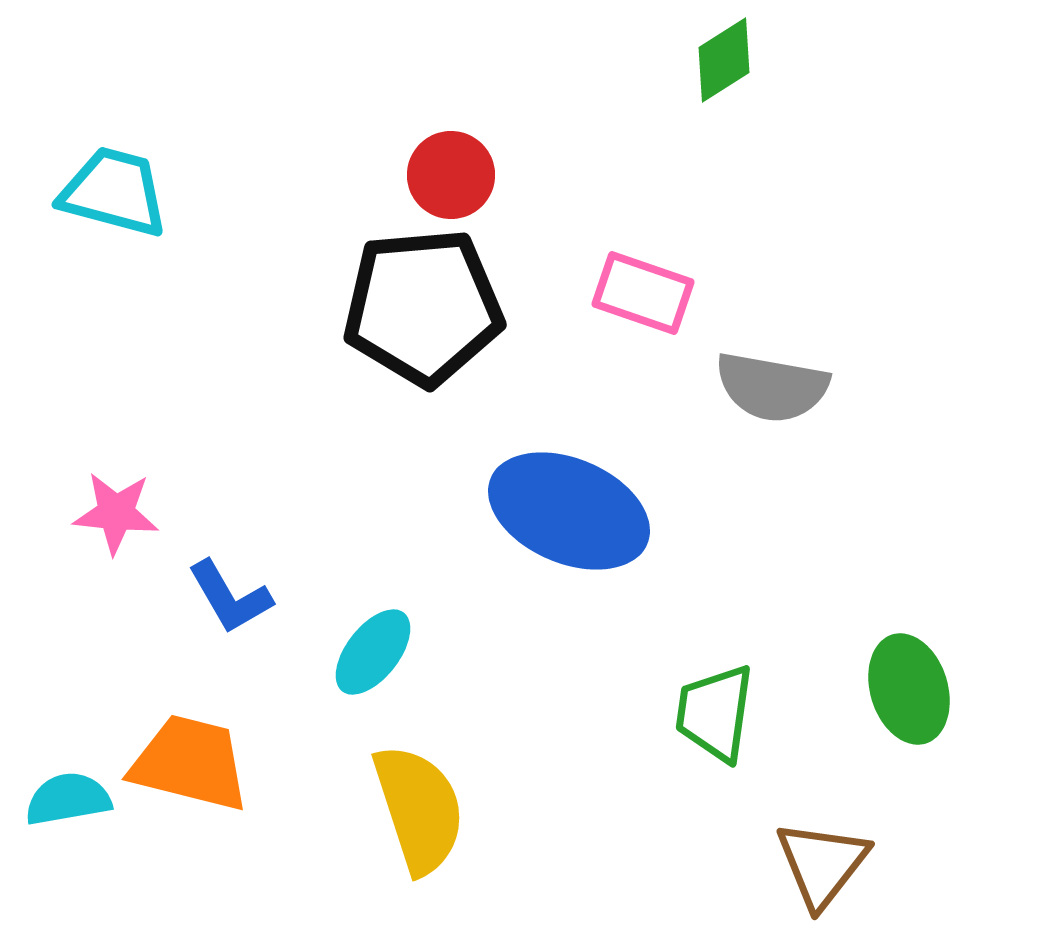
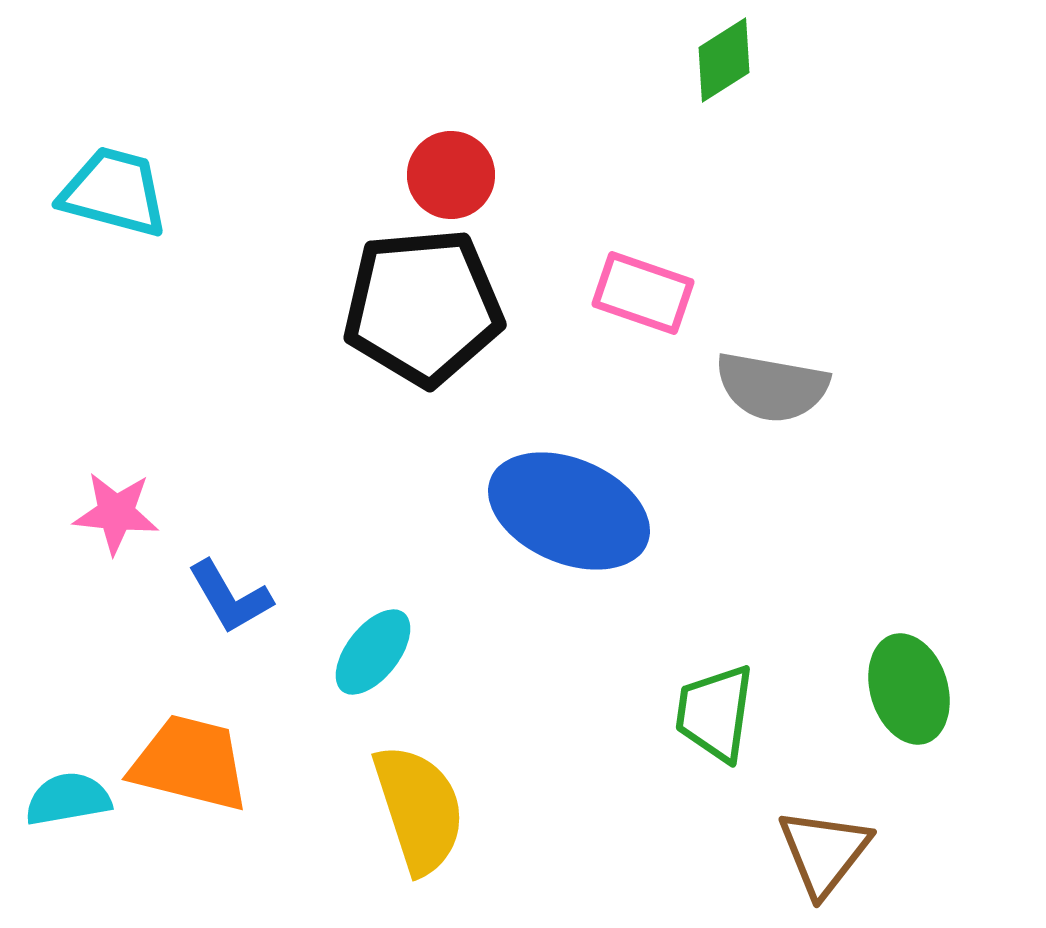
brown triangle: moved 2 px right, 12 px up
